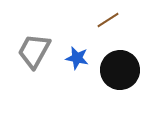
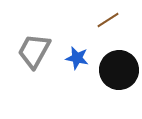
black circle: moved 1 px left
